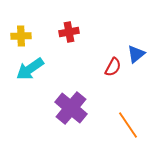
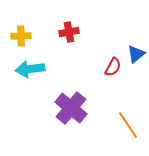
cyan arrow: rotated 28 degrees clockwise
